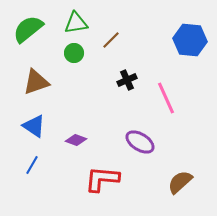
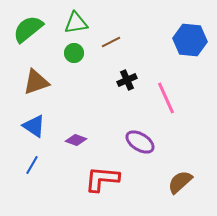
brown line: moved 2 px down; rotated 18 degrees clockwise
